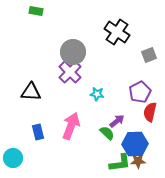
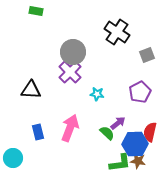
gray square: moved 2 px left
black triangle: moved 2 px up
red semicircle: moved 20 px down
purple arrow: moved 1 px right, 2 px down
pink arrow: moved 1 px left, 2 px down
brown star: rotated 14 degrees clockwise
